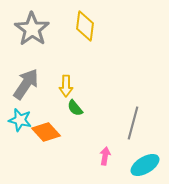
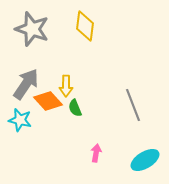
gray star: rotated 16 degrees counterclockwise
green semicircle: rotated 18 degrees clockwise
gray line: moved 18 px up; rotated 36 degrees counterclockwise
orange diamond: moved 2 px right, 31 px up
pink arrow: moved 9 px left, 3 px up
cyan ellipse: moved 5 px up
